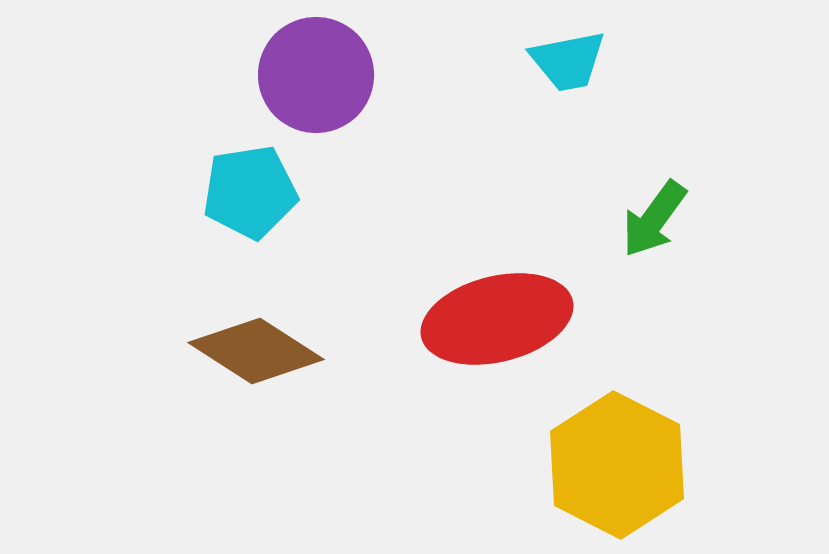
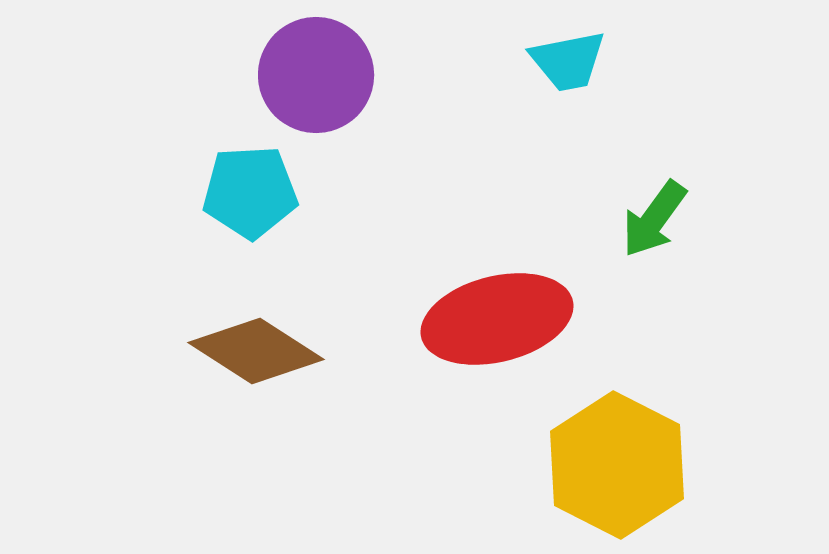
cyan pentagon: rotated 6 degrees clockwise
